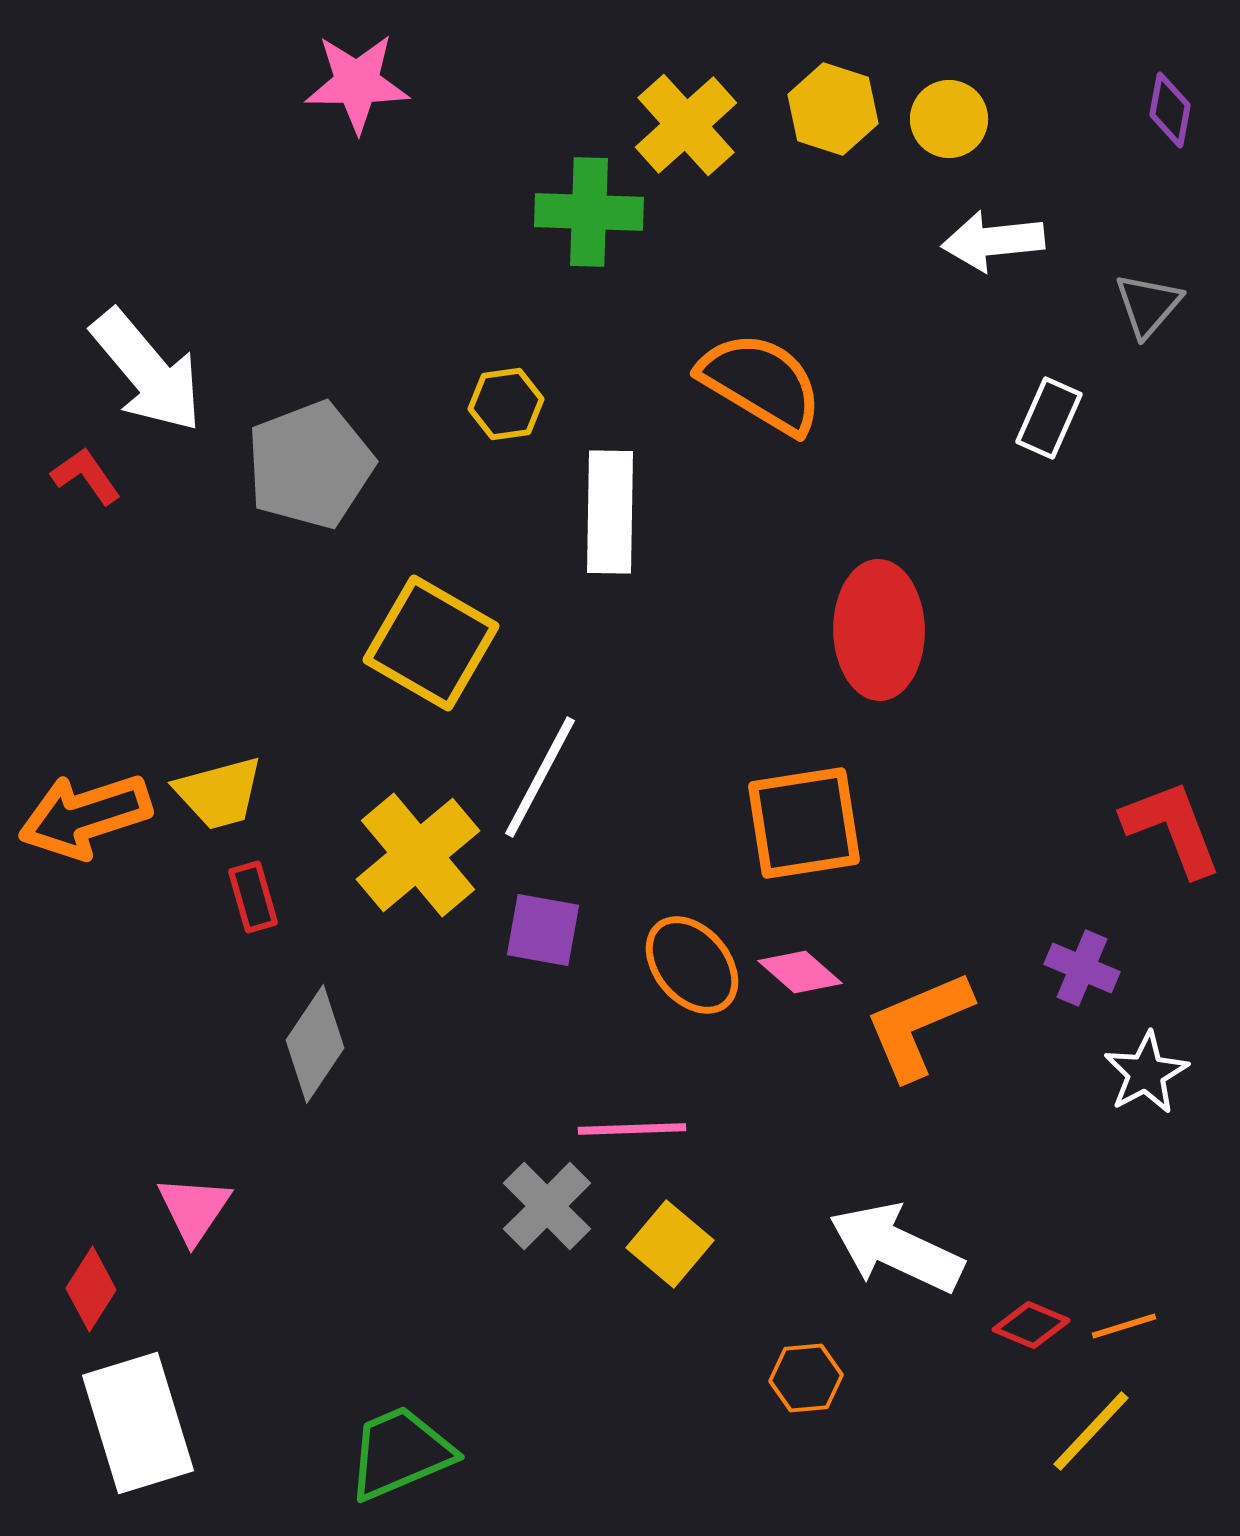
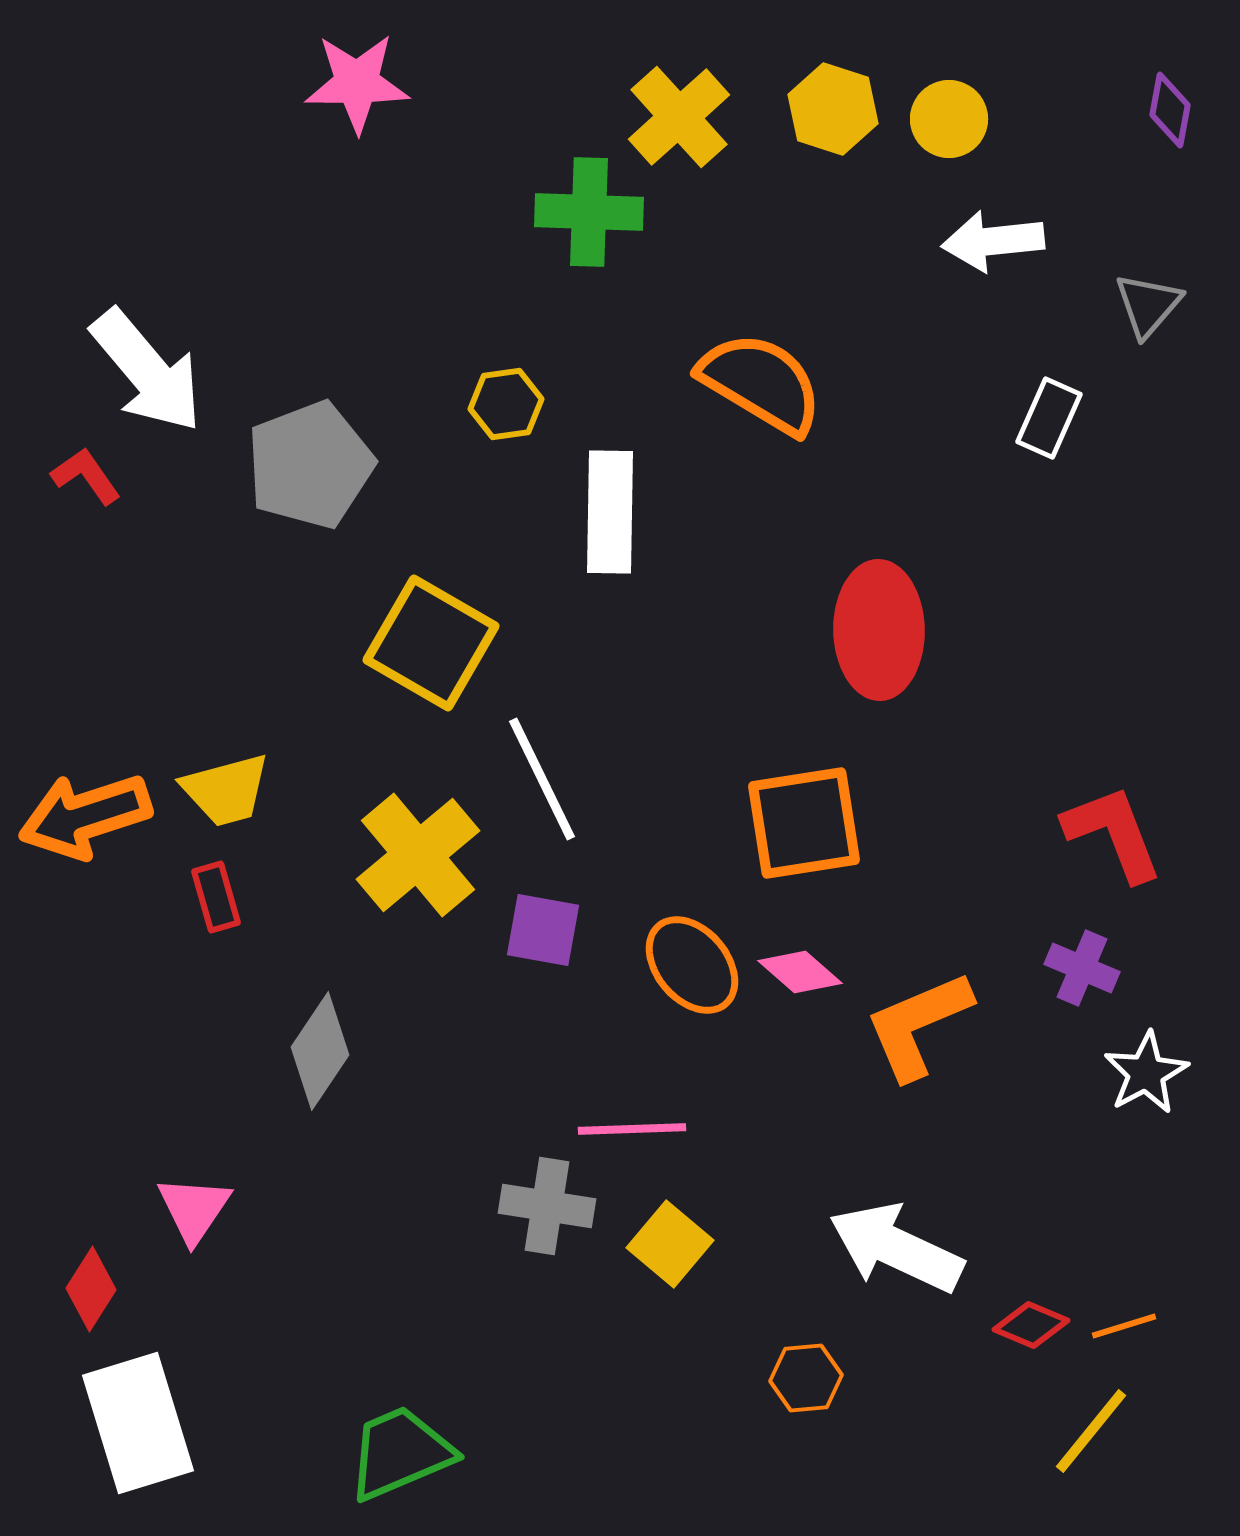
yellow cross at (686, 125): moved 7 px left, 8 px up
white line at (540, 777): moved 2 px right, 2 px down; rotated 54 degrees counterclockwise
yellow trapezoid at (219, 793): moved 7 px right, 3 px up
red L-shape at (1172, 828): moved 59 px left, 5 px down
red rectangle at (253, 897): moved 37 px left
gray diamond at (315, 1044): moved 5 px right, 7 px down
gray cross at (547, 1206): rotated 36 degrees counterclockwise
yellow line at (1091, 1431): rotated 4 degrees counterclockwise
